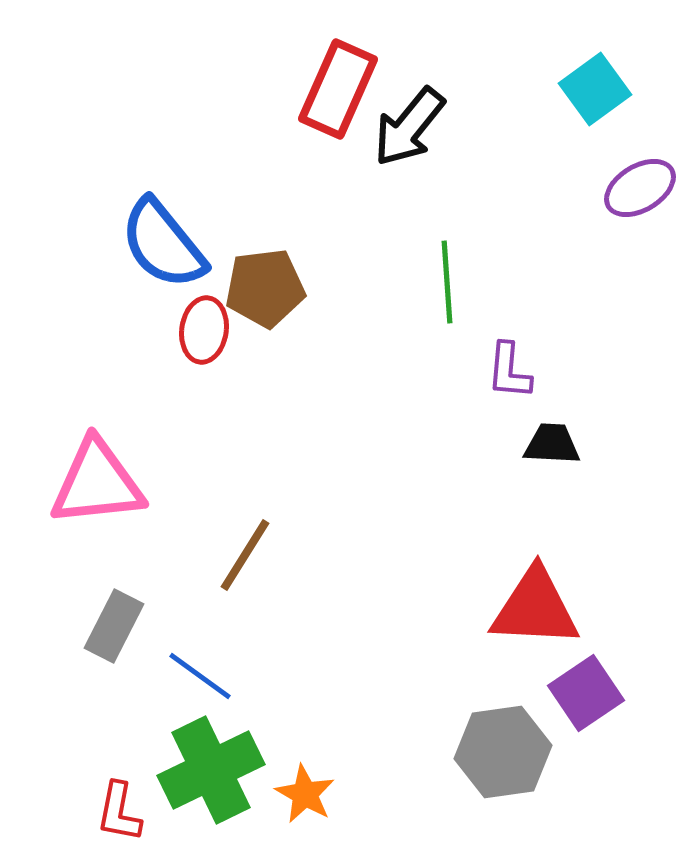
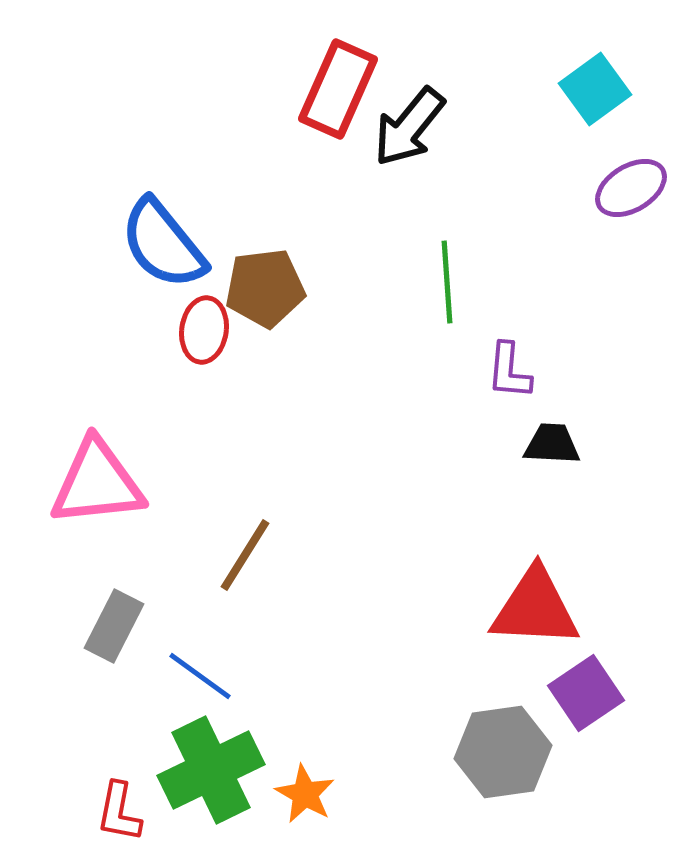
purple ellipse: moved 9 px left
